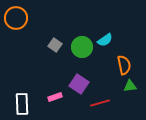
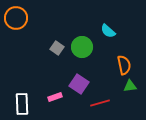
cyan semicircle: moved 3 px right, 9 px up; rotated 77 degrees clockwise
gray square: moved 2 px right, 3 px down
